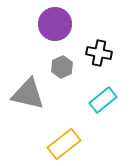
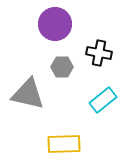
gray hexagon: rotated 25 degrees clockwise
yellow rectangle: rotated 36 degrees clockwise
